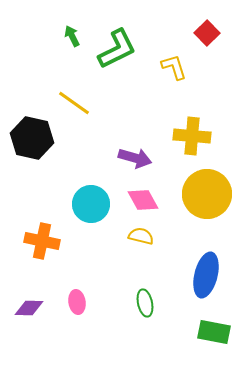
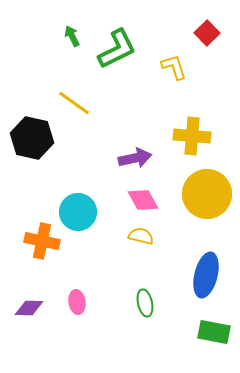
purple arrow: rotated 28 degrees counterclockwise
cyan circle: moved 13 px left, 8 px down
